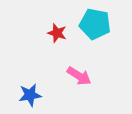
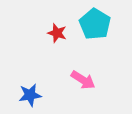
cyan pentagon: rotated 20 degrees clockwise
pink arrow: moved 4 px right, 4 px down
